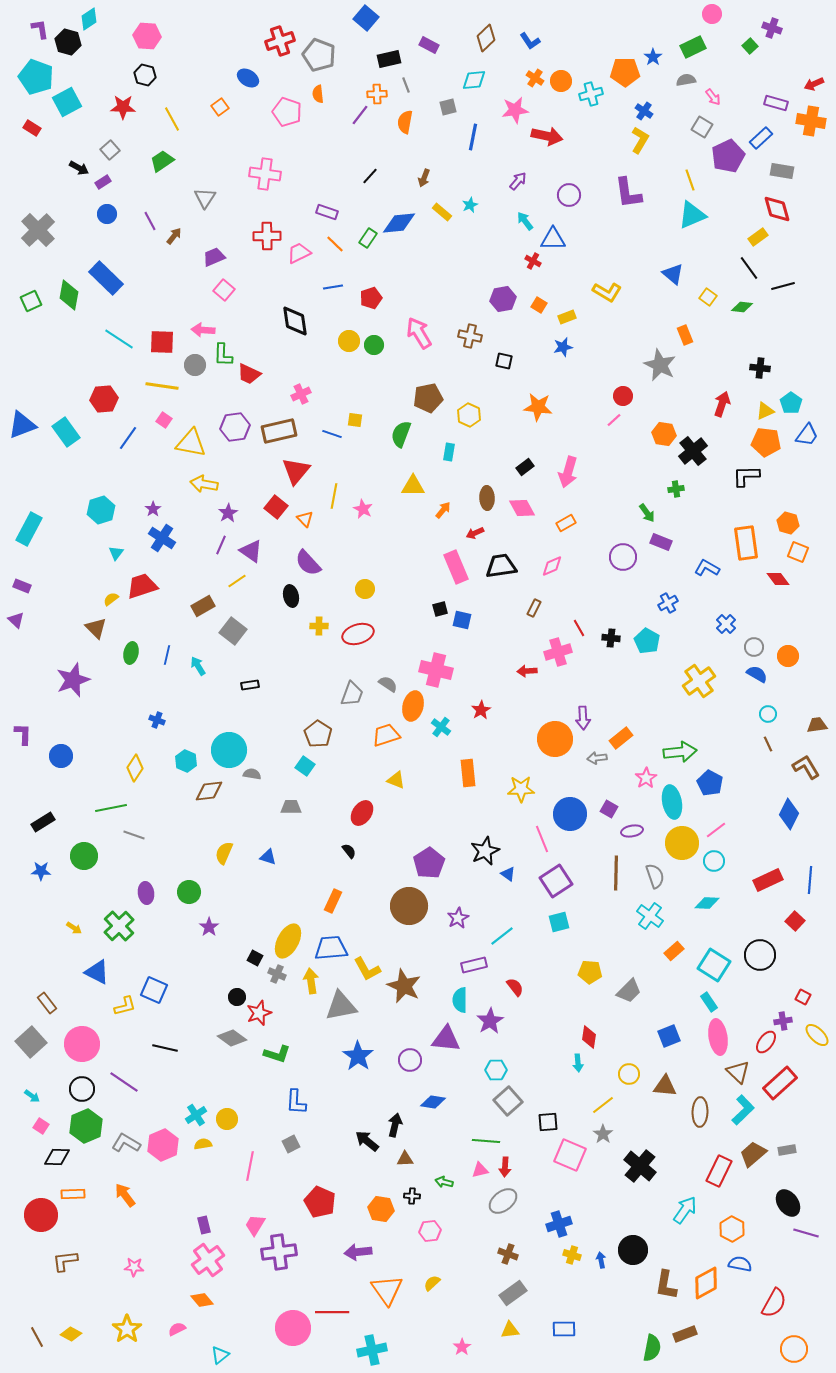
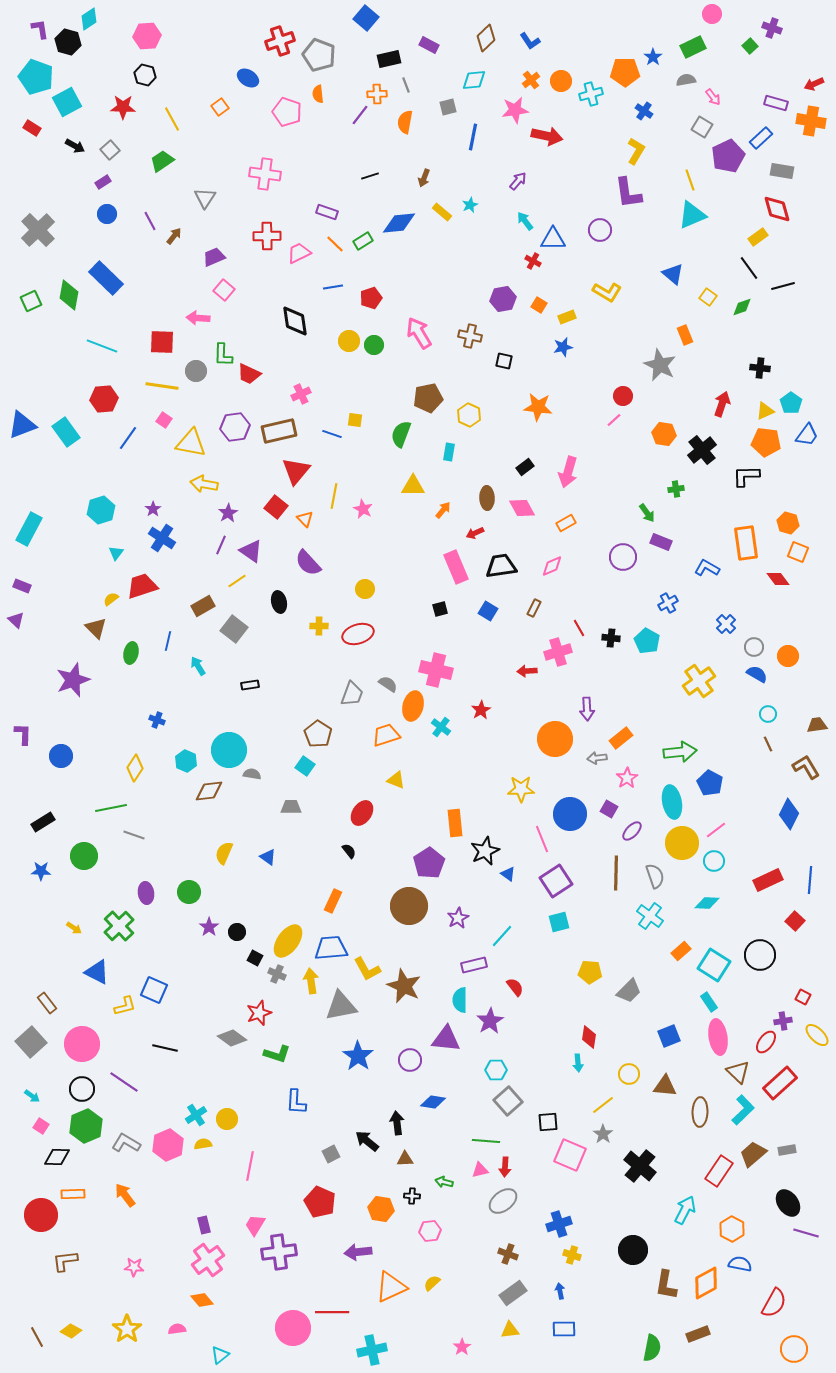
pink hexagon at (147, 36): rotated 8 degrees counterclockwise
orange cross at (535, 78): moved 4 px left, 2 px down; rotated 18 degrees clockwise
yellow L-shape at (640, 140): moved 4 px left, 11 px down
black arrow at (79, 168): moved 4 px left, 22 px up
black line at (370, 176): rotated 30 degrees clockwise
purple circle at (569, 195): moved 31 px right, 35 px down
green rectangle at (368, 238): moved 5 px left, 3 px down; rotated 24 degrees clockwise
green diamond at (742, 307): rotated 25 degrees counterclockwise
pink arrow at (203, 330): moved 5 px left, 12 px up
cyan line at (119, 339): moved 17 px left, 7 px down; rotated 12 degrees counterclockwise
gray circle at (195, 365): moved 1 px right, 6 px down
black cross at (693, 451): moved 9 px right, 1 px up
black ellipse at (291, 596): moved 12 px left, 6 px down
blue square at (462, 620): moved 26 px right, 9 px up; rotated 18 degrees clockwise
gray square at (233, 631): moved 1 px right, 2 px up
blue line at (167, 655): moved 1 px right, 14 px up
purple arrow at (583, 718): moved 4 px right, 9 px up
orange rectangle at (468, 773): moved 13 px left, 50 px down
pink star at (646, 778): moved 19 px left
purple ellipse at (632, 831): rotated 35 degrees counterclockwise
blue triangle at (268, 857): rotated 18 degrees clockwise
cyan line at (502, 936): rotated 10 degrees counterclockwise
yellow ellipse at (288, 941): rotated 8 degrees clockwise
orange rectangle at (674, 951): moved 7 px right
black circle at (237, 997): moved 65 px up
black arrow at (395, 1125): moved 2 px right, 2 px up; rotated 20 degrees counterclockwise
gray square at (291, 1144): moved 40 px right, 10 px down
pink hexagon at (163, 1145): moved 5 px right
red rectangle at (719, 1171): rotated 8 degrees clockwise
cyan arrow at (685, 1210): rotated 8 degrees counterclockwise
blue arrow at (601, 1260): moved 41 px left, 31 px down
orange triangle at (387, 1290): moved 4 px right, 3 px up; rotated 40 degrees clockwise
pink semicircle at (177, 1329): rotated 18 degrees clockwise
yellow diamond at (71, 1334): moved 3 px up
brown rectangle at (685, 1334): moved 13 px right
